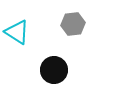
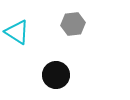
black circle: moved 2 px right, 5 px down
